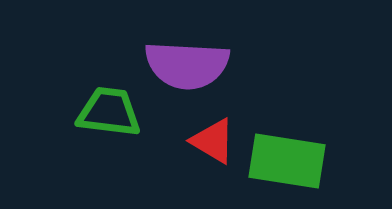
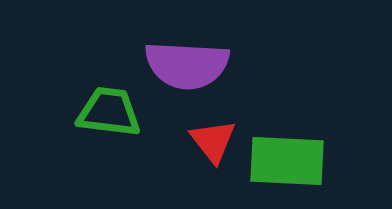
red triangle: rotated 21 degrees clockwise
green rectangle: rotated 6 degrees counterclockwise
